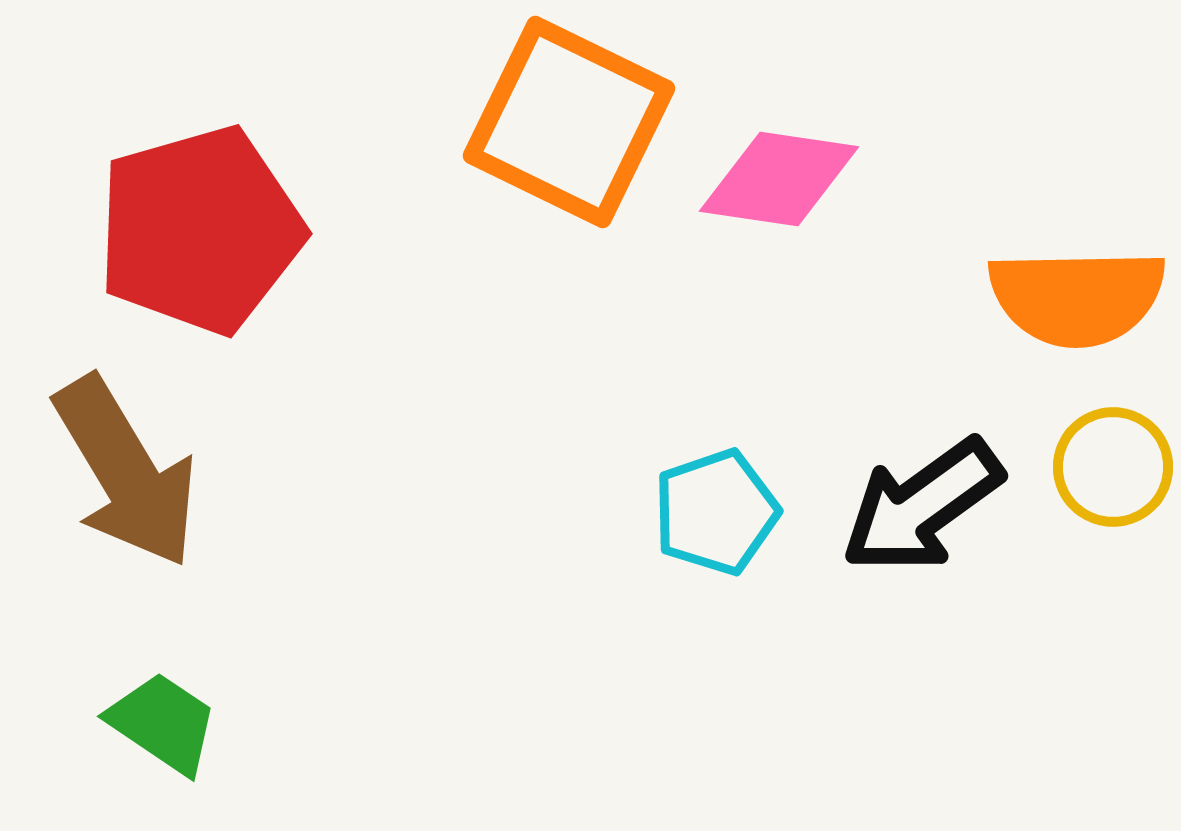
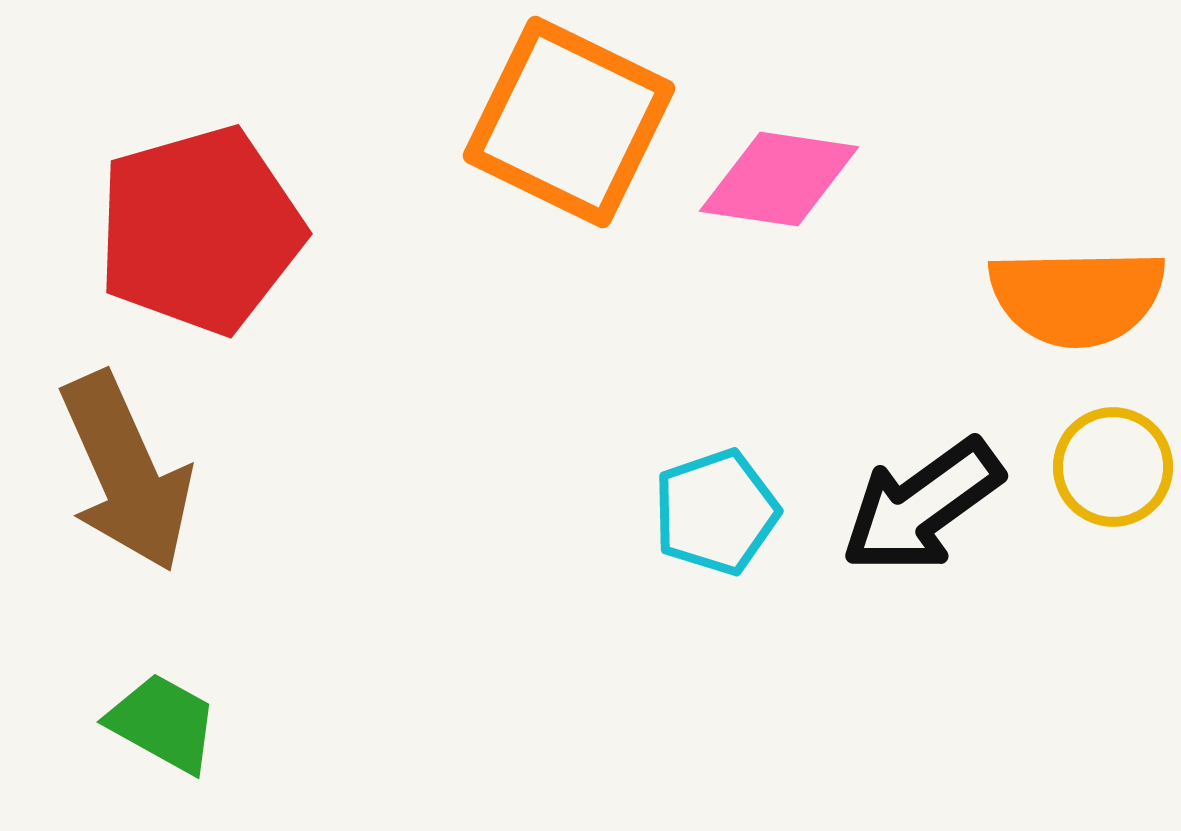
brown arrow: rotated 7 degrees clockwise
green trapezoid: rotated 5 degrees counterclockwise
